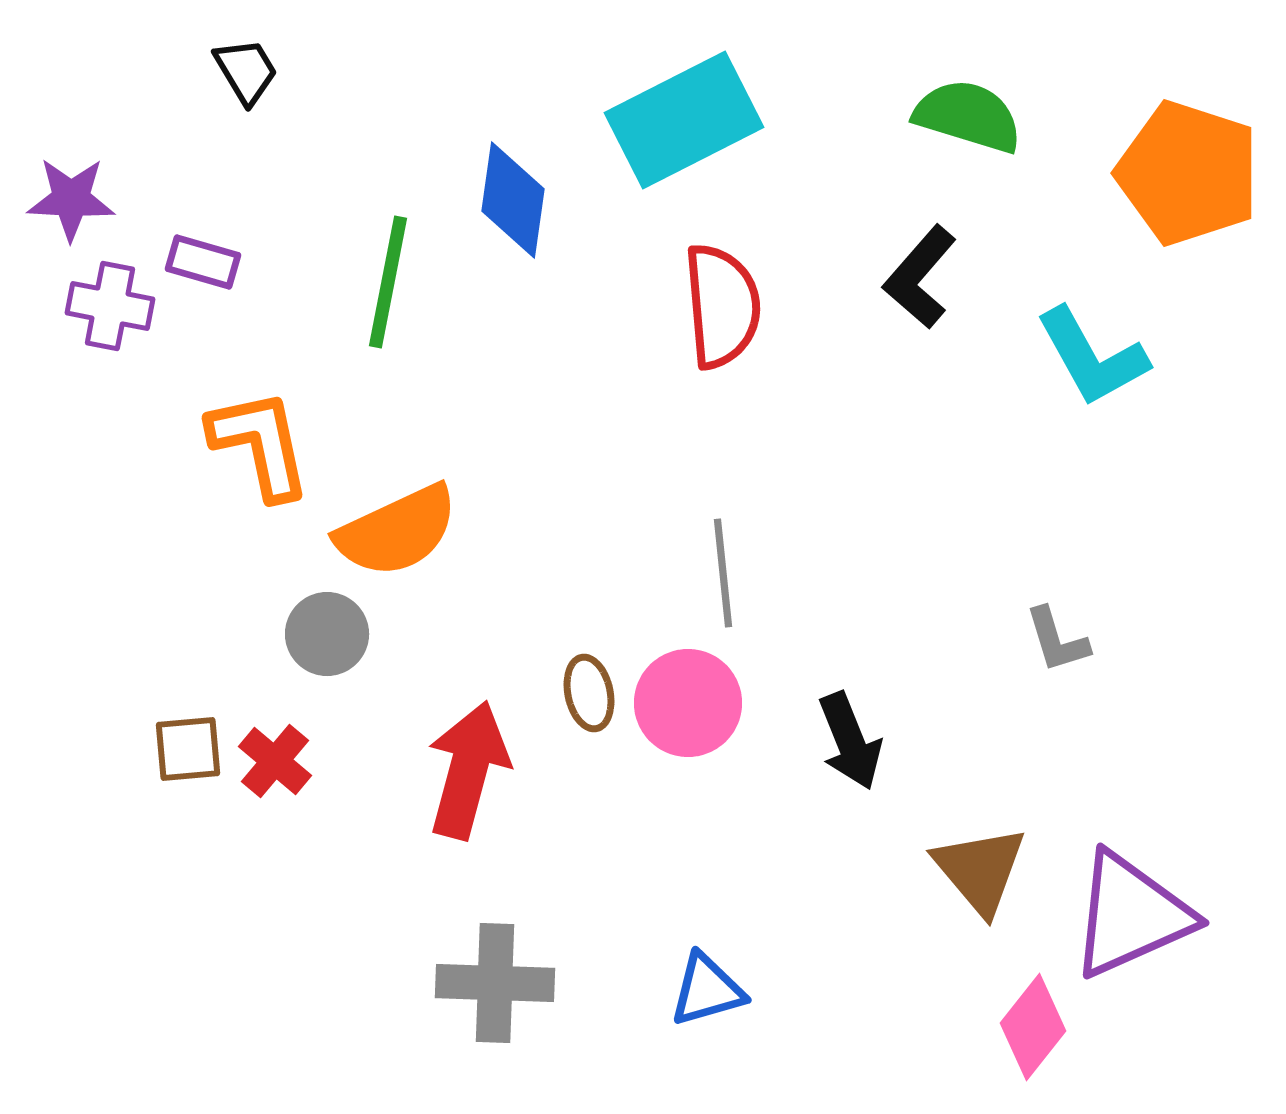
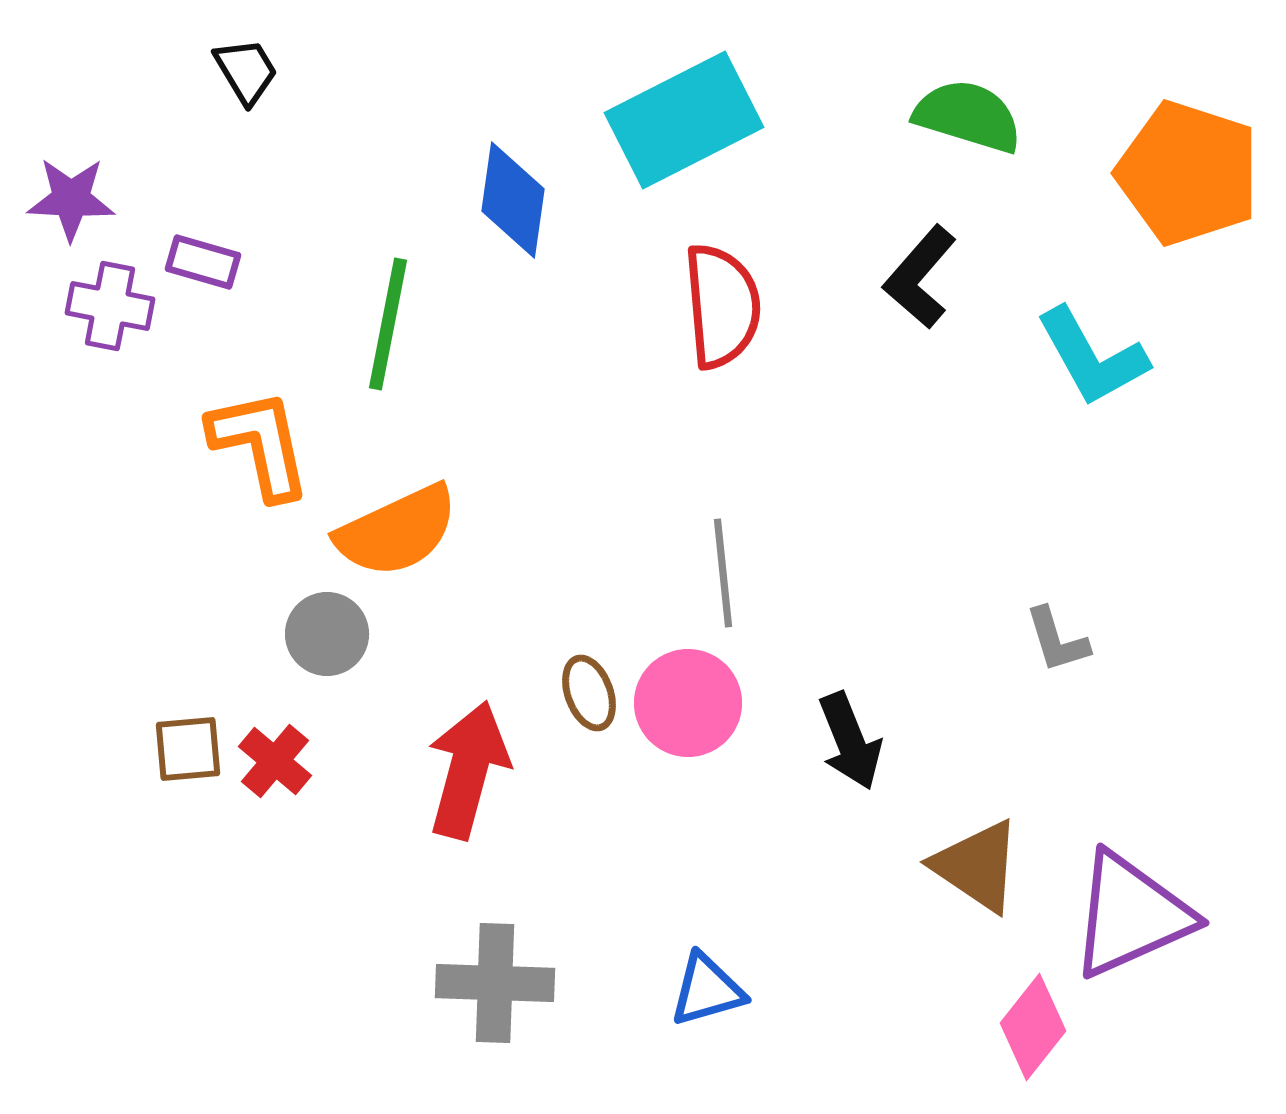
green line: moved 42 px down
brown ellipse: rotated 8 degrees counterclockwise
brown triangle: moved 3 px left, 4 px up; rotated 16 degrees counterclockwise
